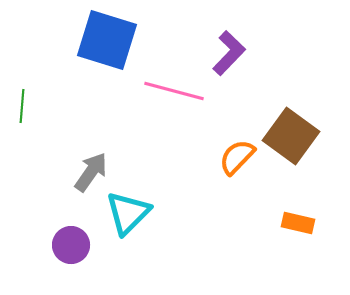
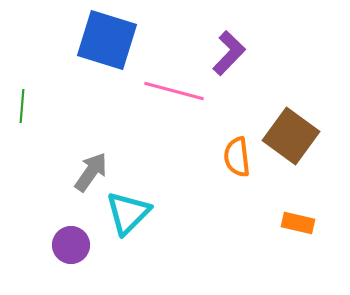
orange semicircle: rotated 51 degrees counterclockwise
